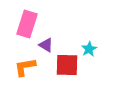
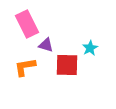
pink rectangle: rotated 44 degrees counterclockwise
purple triangle: rotated 14 degrees counterclockwise
cyan star: moved 1 px right, 1 px up
